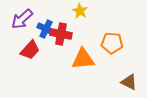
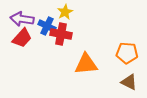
yellow star: moved 15 px left, 1 px down; rotated 14 degrees clockwise
purple arrow: rotated 50 degrees clockwise
blue cross: moved 1 px right, 3 px up
orange pentagon: moved 15 px right, 10 px down
red trapezoid: moved 8 px left, 12 px up
orange triangle: moved 3 px right, 5 px down
